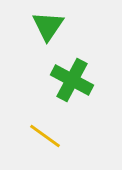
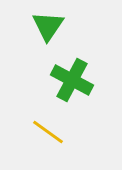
yellow line: moved 3 px right, 4 px up
